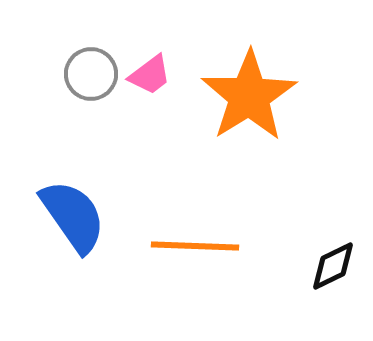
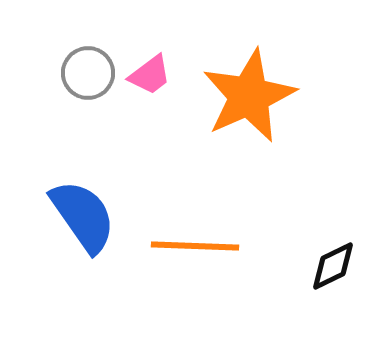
gray circle: moved 3 px left, 1 px up
orange star: rotated 8 degrees clockwise
blue semicircle: moved 10 px right
